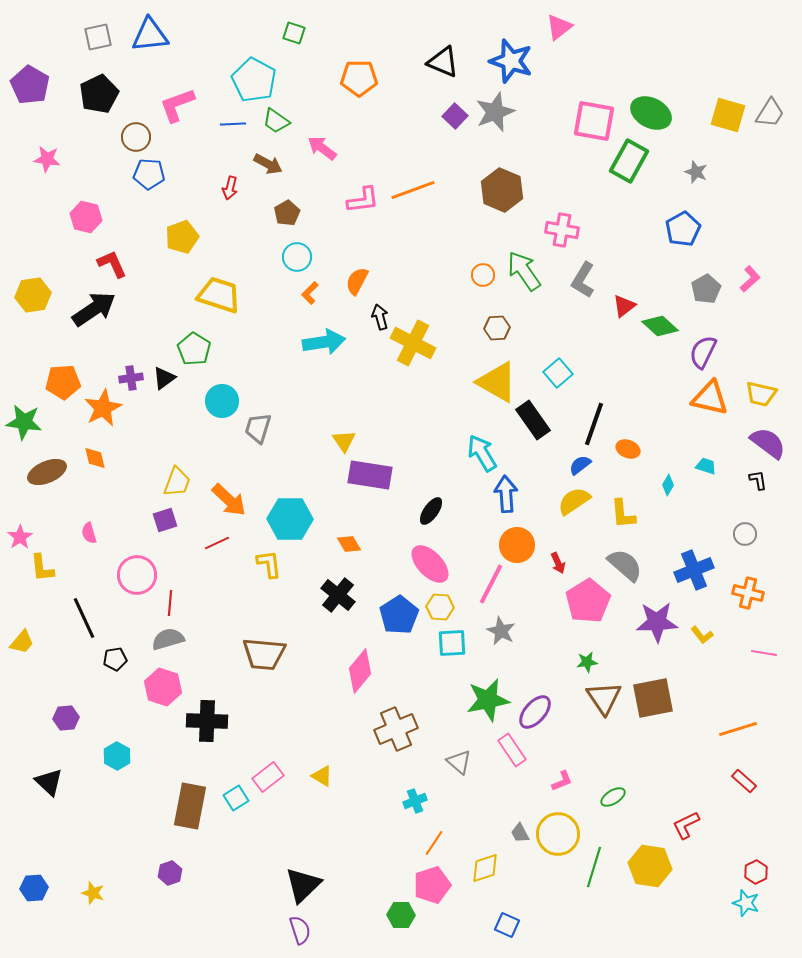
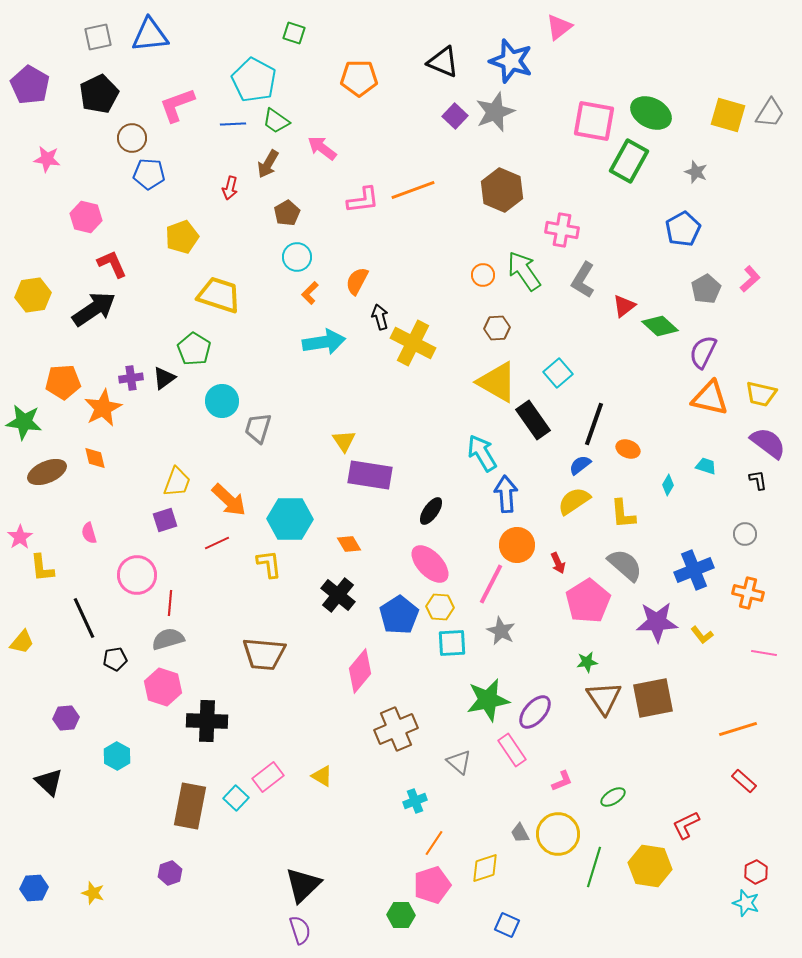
brown circle at (136, 137): moved 4 px left, 1 px down
brown arrow at (268, 164): rotated 92 degrees clockwise
cyan square at (236, 798): rotated 15 degrees counterclockwise
